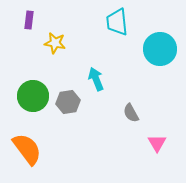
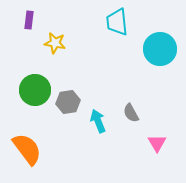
cyan arrow: moved 2 px right, 42 px down
green circle: moved 2 px right, 6 px up
